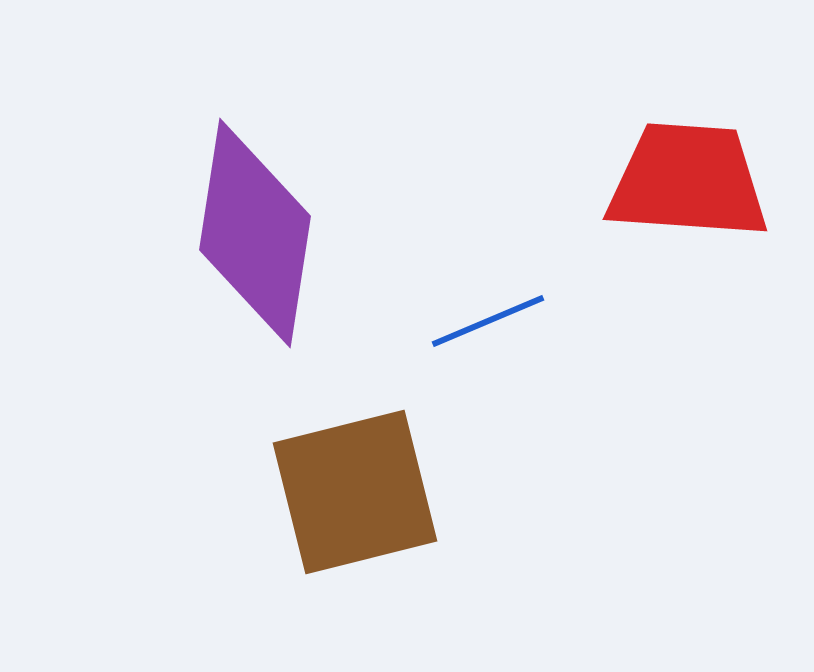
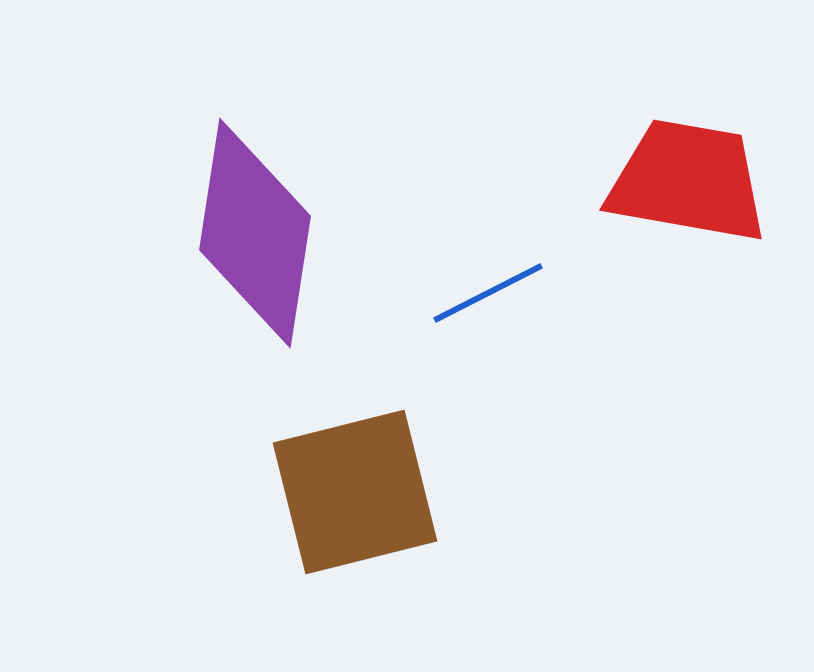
red trapezoid: rotated 6 degrees clockwise
blue line: moved 28 px up; rotated 4 degrees counterclockwise
